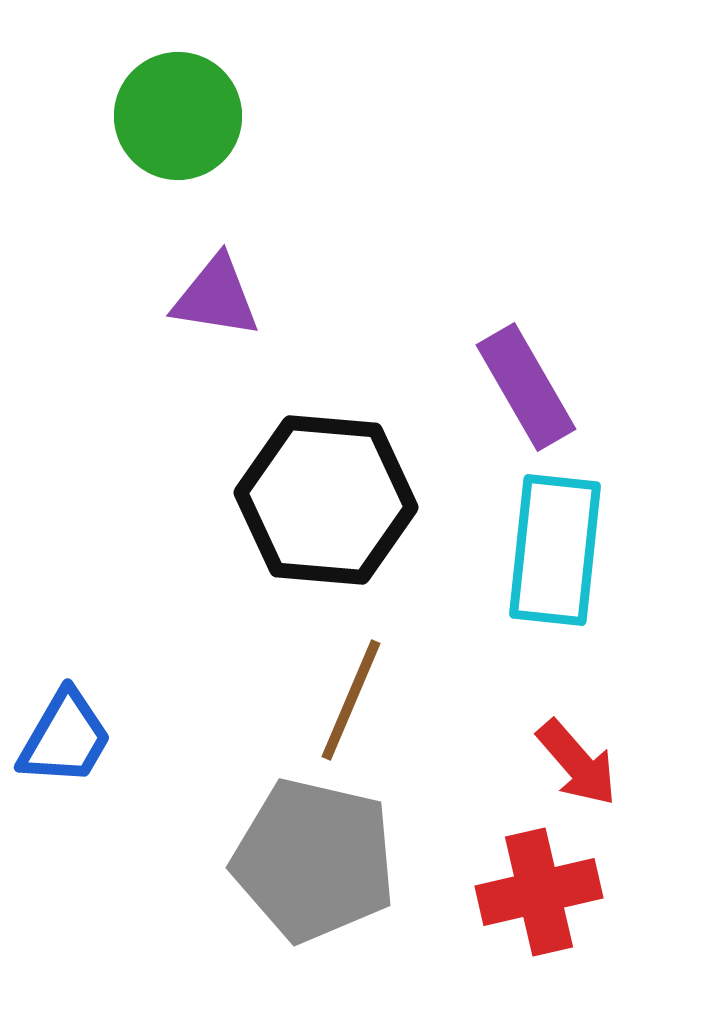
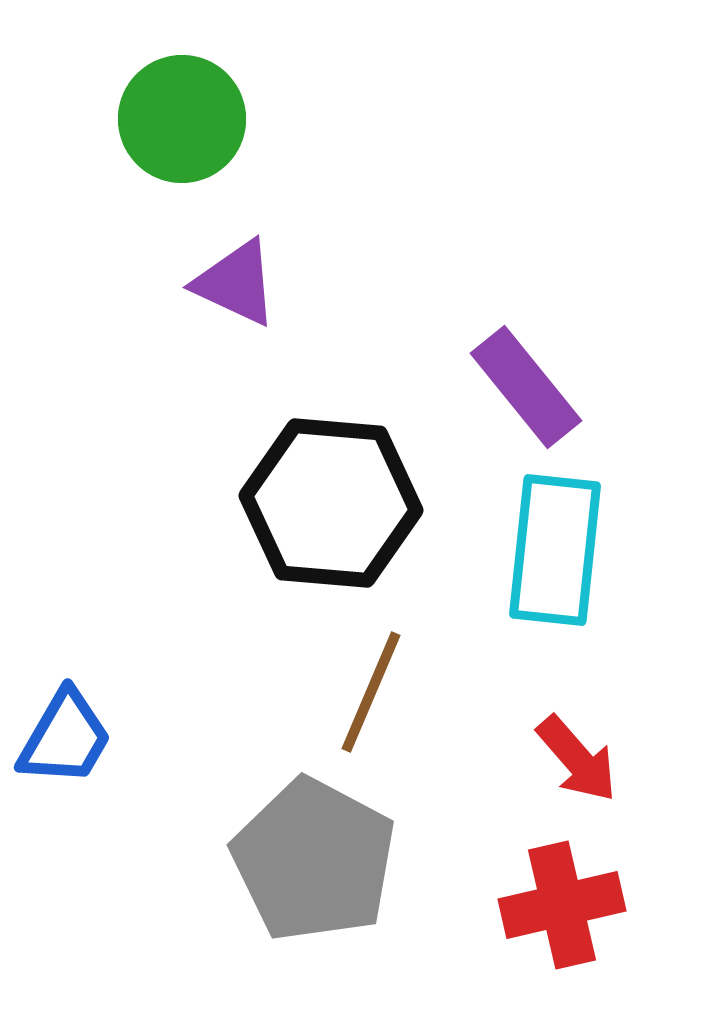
green circle: moved 4 px right, 3 px down
purple triangle: moved 20 px right, 14 px up; rotated 16 degrees clockwise
purple rectangle: rotated 9 degrees counterclockwise
black hexagon: moved 5 px right, 3 px down
brown line: moved 20 px right, 8 px up
red arrow: moved 4 px up
gray pentagon: rotated 15 degrees clockwise
red cross: moved 23 px right, 13 px down
